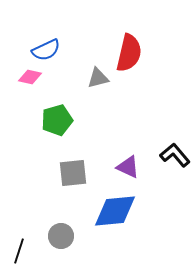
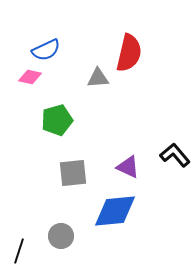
gray triangle: rotated 10 degrees clockwise
